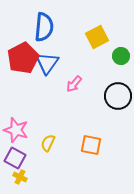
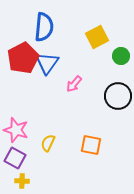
yellow cross: moved 2 px right, 4 px down; rotated 24 degrees counterclockwise
